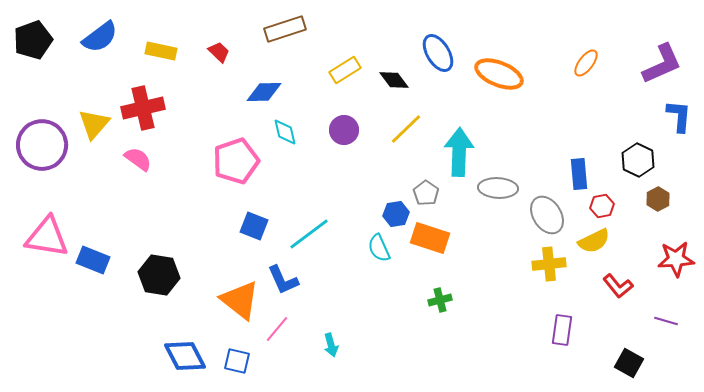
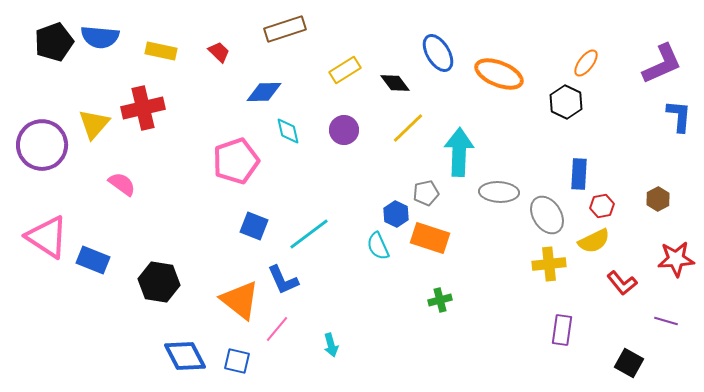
blue semicircle at (100, 37): rotated 42 degrees clockwise
black pentagon at (33, 40): moved 21 px right, 2 px down
black diamond at (394, 80): moved 1 px right, 3 px down
yellow line at (406, 129): moved 2 px right, 1 px up
cyan diamond at (285, 132): moved 3 px right, 1 px up
pink semicircle at (138, 159): moved 16 px left, 25 px down
black hexagon at (638, 160): moved 72 px left, 58 px up
blue rectangle at (579, 174): rotated 8 degrees clockwise
gray ellipse at (498, 188): moved 1 px right, 4 px down
gray pentagon at (426, 193): rotated 25 degrees clockwise
blue hexagon at (396, 214): rotated 25 degrees counterclockwise
pink triangle at (47, 237): rotated 24 degrees clockwise
cyan semicircle at (379, 248): moved 1 px left, 2 px up
black hexagon at (159, 275): moved 7 px down
red L-shape at (618, 286): moved 4 px right, 3 px up
